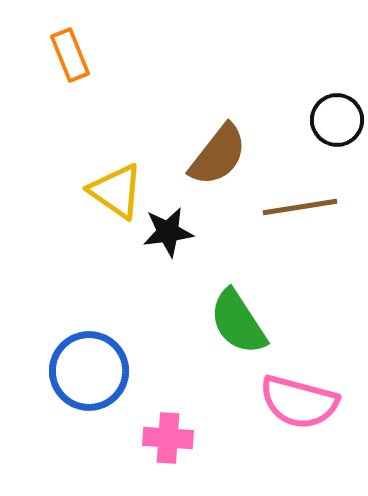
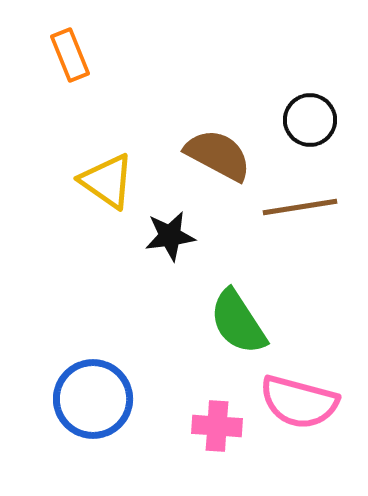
black circle: moved 27 px left
brown semicircle: rotated 100 degrees counterclockwise
yellow triangle: moved 9 px left, 10 px up
black star: moved 2 px right, 4 px down
blue circle: moved 4 px right, 28 px down
pink cross: moved 49 px right, 12 px up
